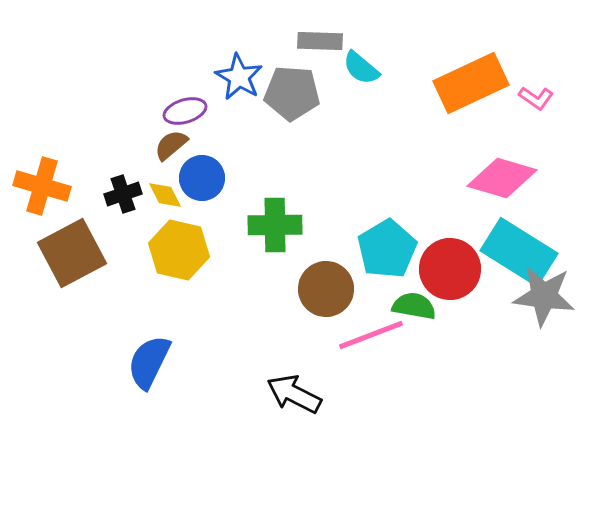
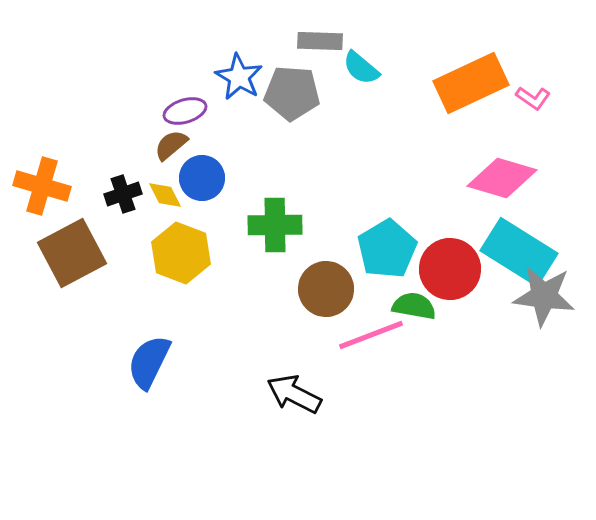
pink L-shape: moved 3 px left
yellow hexagon: moved 2 px right, 3 px down; rotated 8 degrees clockwise
